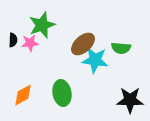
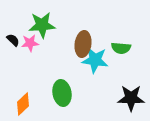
green star: rotated 16 degrees clockwise
black semicircle: rotated 48 degrees counterclockwise
brown ellipse: rotated 40 degrees counterclockwise
orange diamond: moved 9 px down; rotated 15 degrees counterclockwise
black star: moved 1 px right, 2 px up
